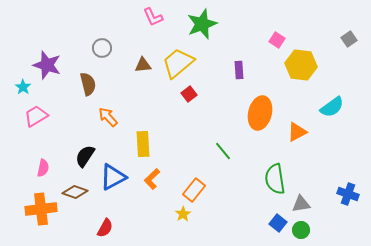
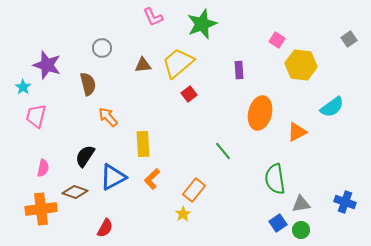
pink trapezoid: rotated 45 degrees counterclockwise
blue cross: moved 3 px left, 8 px down
blue square: rotated 18 degrees clockwise
